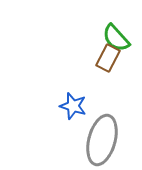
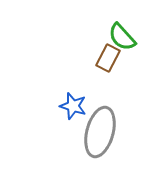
green semicircle: moved 6 px right, 1 px up
gray ellipse: moved 2 px left, 8 px up
